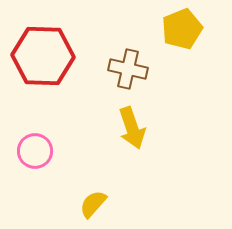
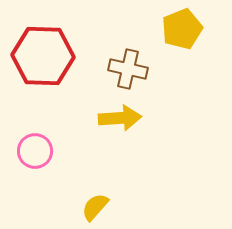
yellow arrow: moved 12 px left, 10 px up; rotated 75 degrees counterclockwise
yellow semicircle: moved 2 px right, 3 px down
